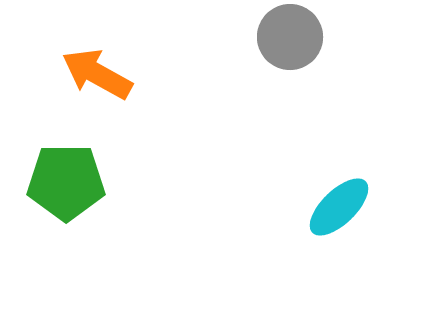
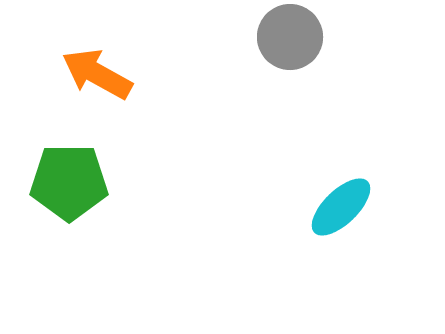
green pentagon: moved 3 px right
cyan ellipse: moved 2 px right
